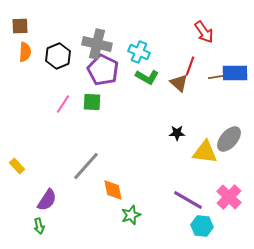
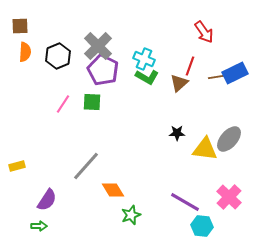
gray cross: moved 1 px right, 2 px down; rotated 32 degrees clockwise
cyan cross: moved 5 px right, 7 px down
blue rectangle: rotated 25 degrees counterclockwise
brown triangle: rotated 36 degrees clockwise
yellow triangle: moved 3 px up
yellow rectangle: rotated 63 degrees counterclockwise
orange diamond: rotated 20 degrees counterclockwise
purple line: moved 3 px left, 2 px down
green arrow: rotated 77 degrees counterclockwise
